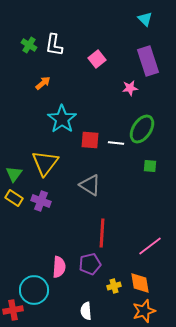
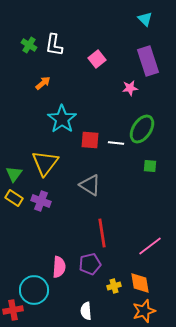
red line: rotated 12 degrees counterclockwise
